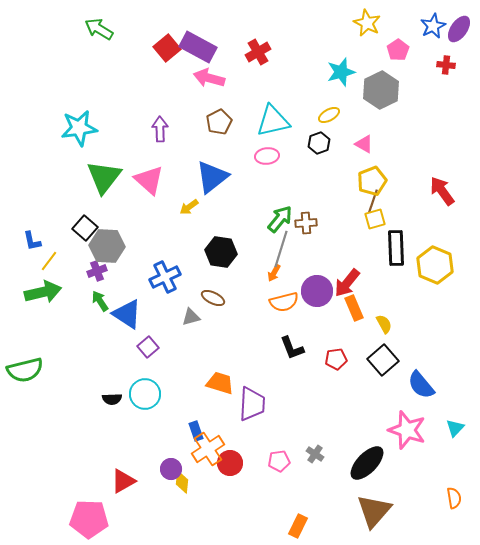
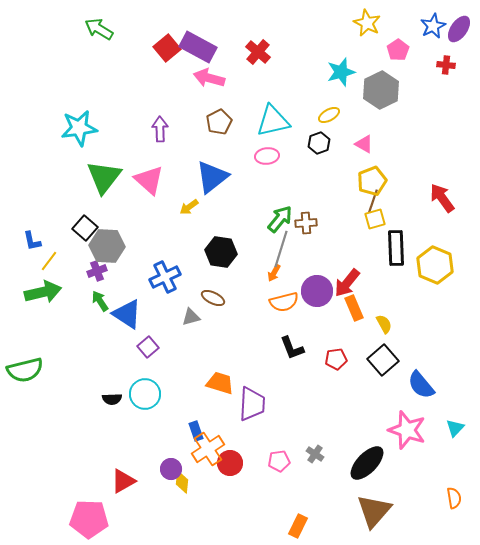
red cross at (258, 52): rotated 20 degrees counterclockwise
red arrow at (442, 191): moved 7 px down
